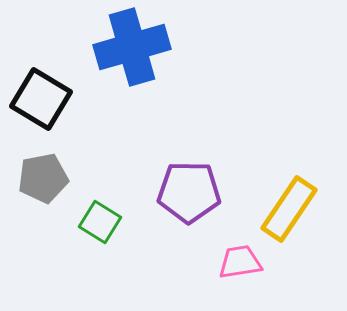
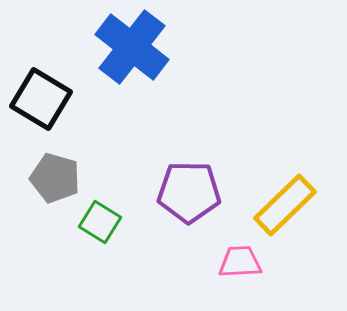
blue cross: rotated 36 degrees counterclockwise
gray pentagon: moved 12 px right; rotated 27 degrees clockwise
yellow rectangle: moved 4 px left, 4 px up; rotated 12 degrees clockwise
pink trapezoid: rotated 6 degrees clockwise
